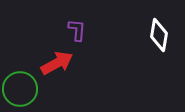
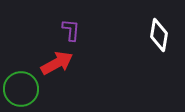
purple L-shape: moved 6 px left
green circle: moved 1 px right
